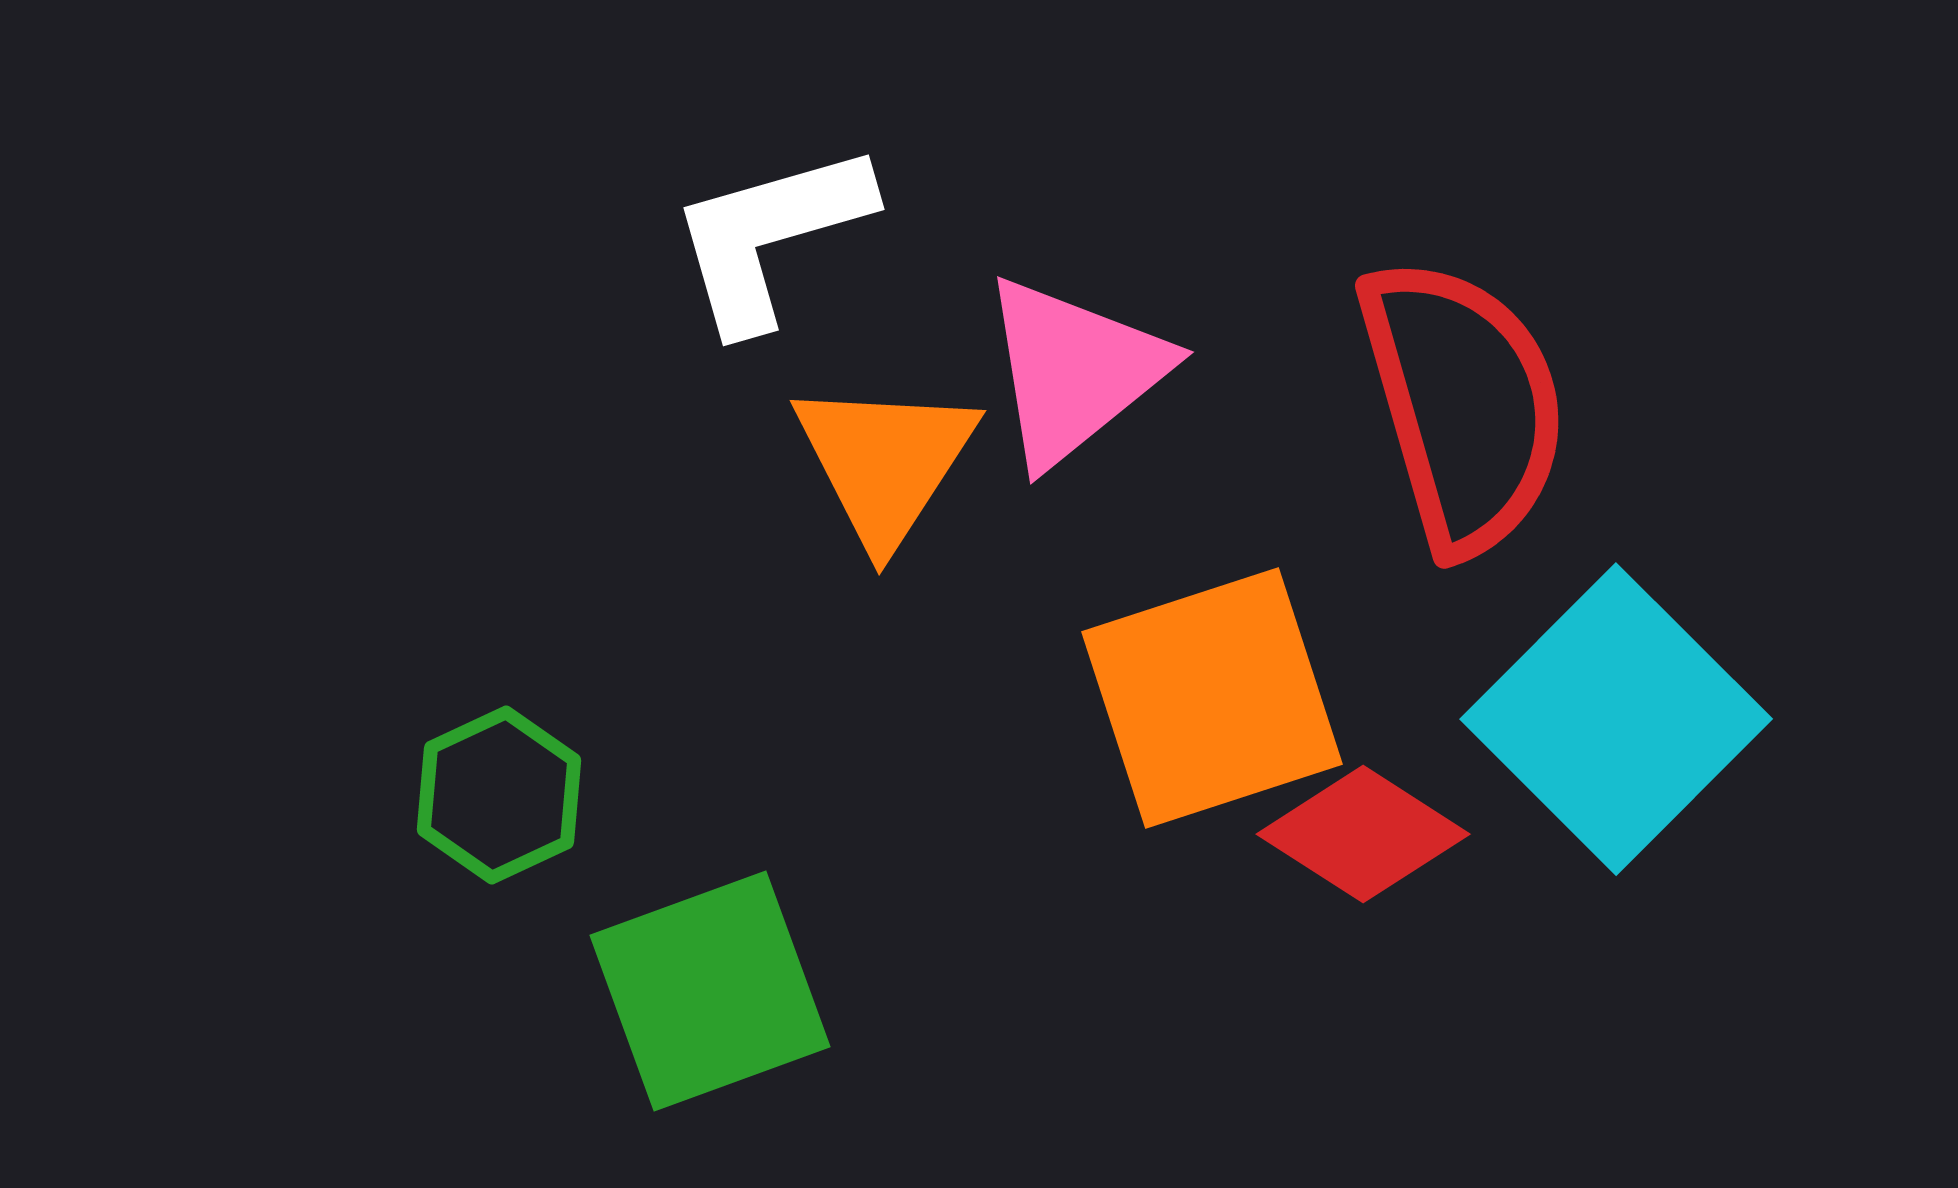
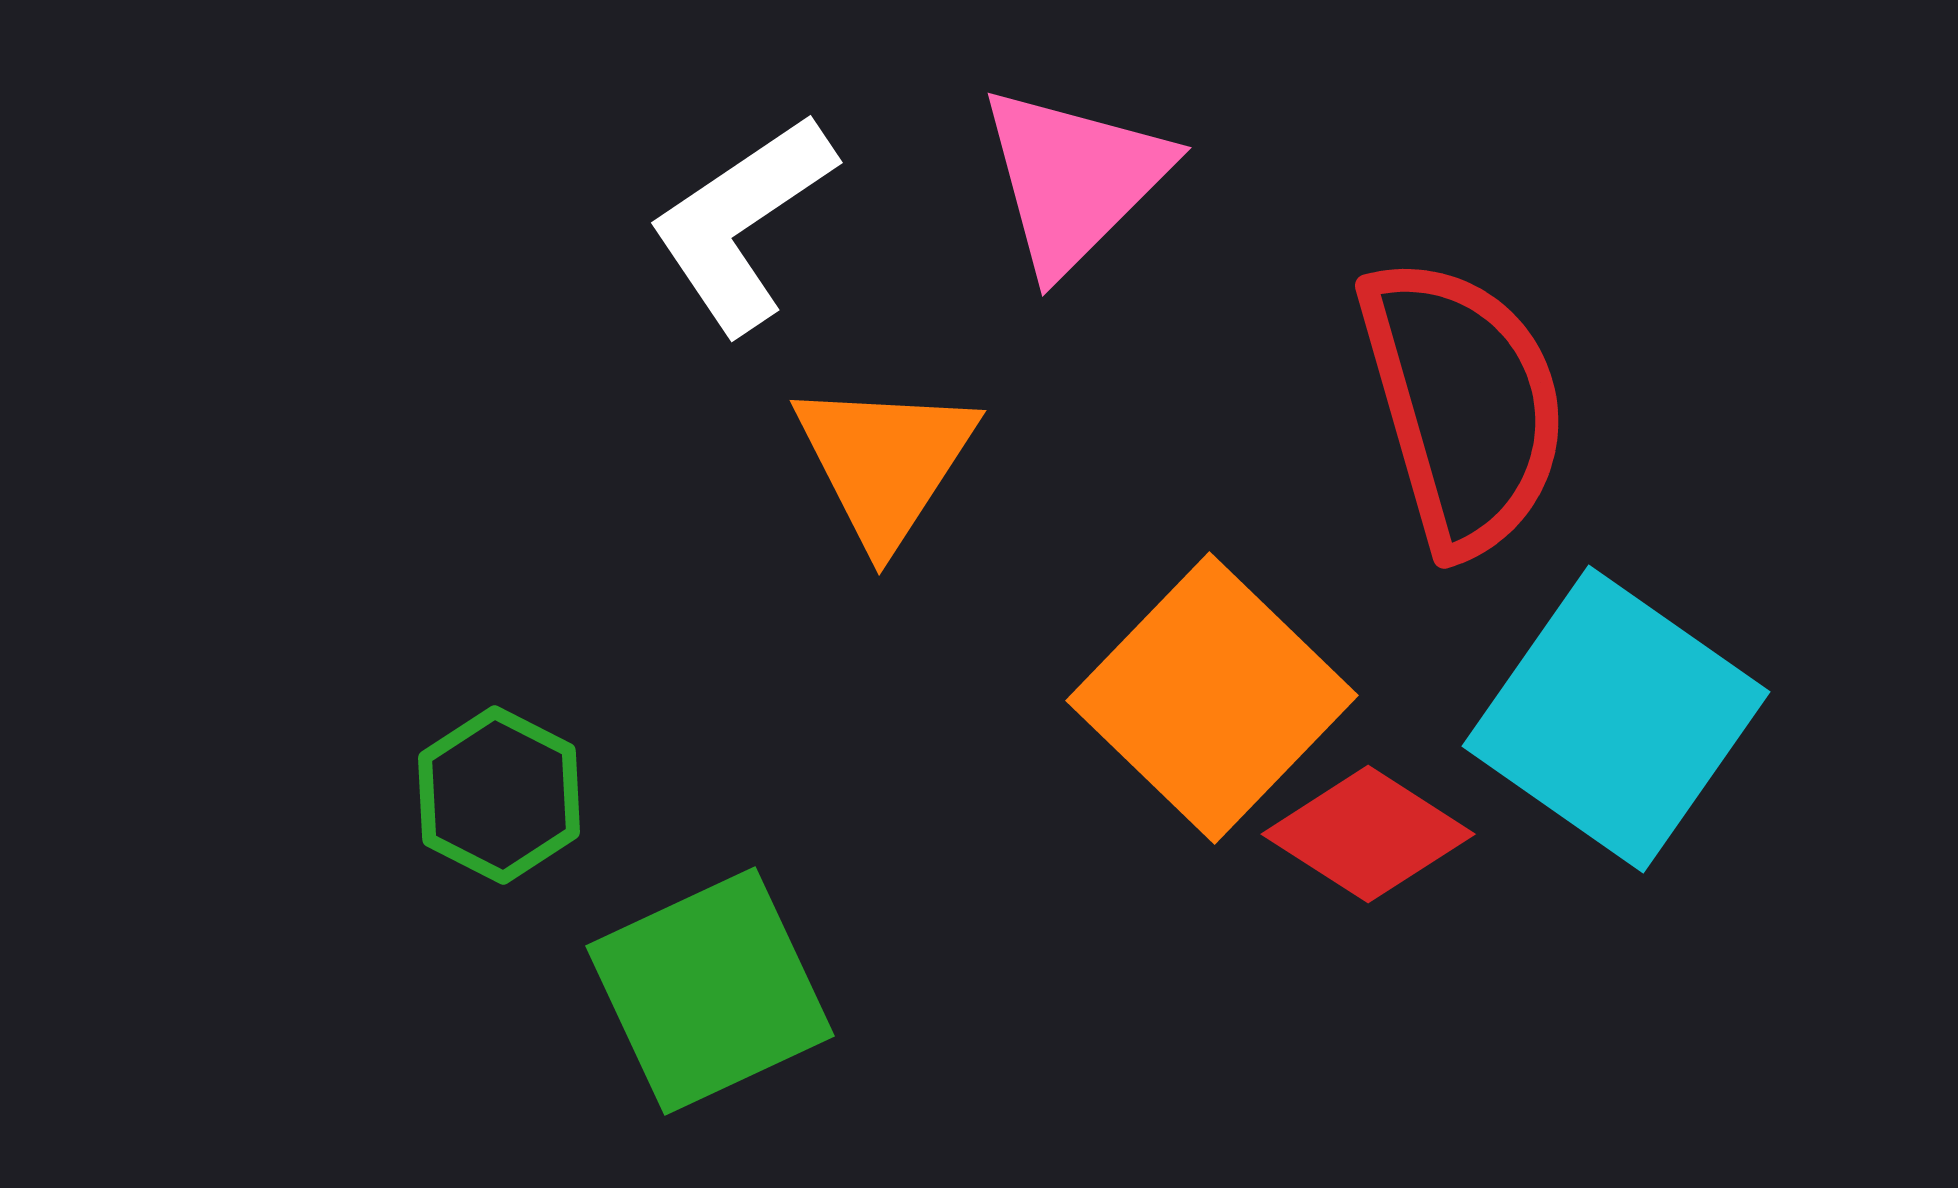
white L-shape: moved 28 px left, 13 px up; rotated 18 degrees counterclockwise
pink triangle: moved 192 px up; rotated 6 degrees counterclockwise
orange square: rotated 28 degrees counterclockwise
cyan square: rotated 10 degrees counterclockwise
green hexagon: rotated 8 degrees counterclockwise
red diamond: moved 5 px right
green square: rotated 5 degrees counterclockwise
